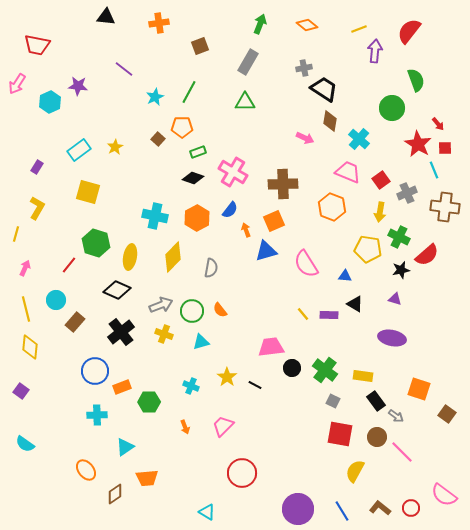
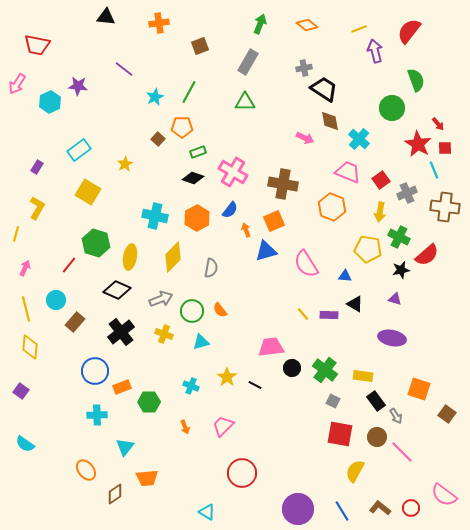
purple arrow at (375, 51): rotated 20 degrees counterclockwise
brown diamond at (330, 121): rotated 20 degrees counterclockwise
yellow star at (115, 147): moved 10 px right, 17 px down
brown cross at (283, 184): rotated 12 degrees clockwise
yellow square at (88, 192): rotated 15 degrees clockwise
gray arrow at (161, 305): moved 6 px up
gray arrow at (396, 416): rotated 21 degrees clockwise
cyan triangle at (125, 447): rotated 18 degrees counterclockwise
